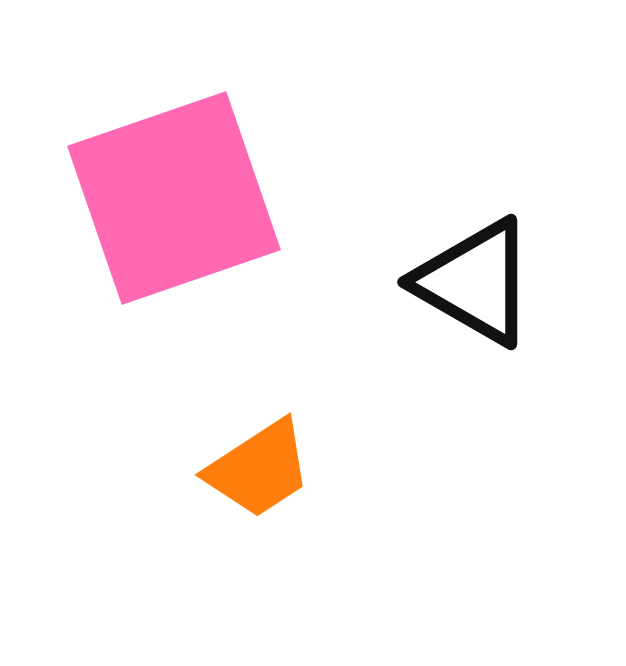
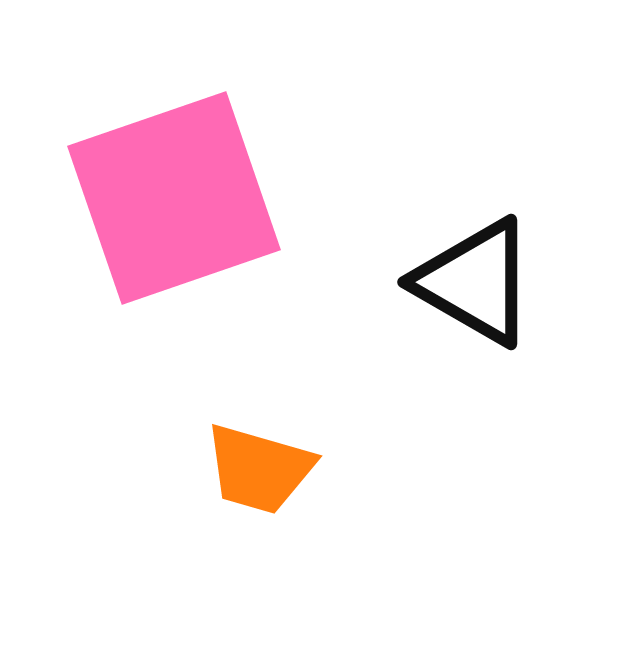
orange trapezoid: rotated 49 degrees clockwise
